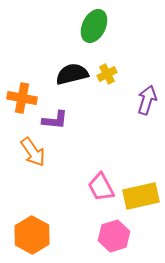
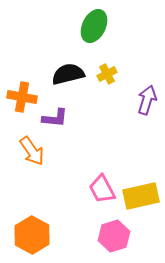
black semicircle: moved 4 px left
orange cross: moved 1 px up
purple L-shape: moved 2 px up
orange arrow: moved 1 px left, 1 px up
pink trapezoid: moved 1 px right, 2 px down
